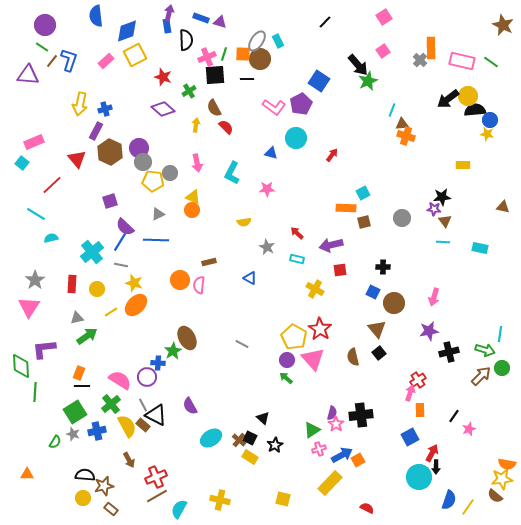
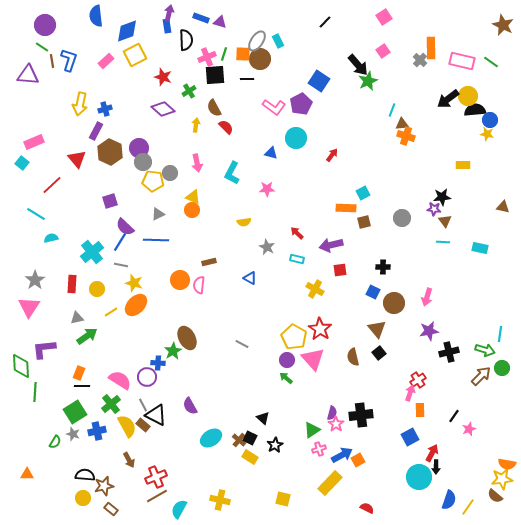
brown line at (52, 61): rotated 48 degrees counterclockwise
pink arrow at (434, 297): moved 7 px left
